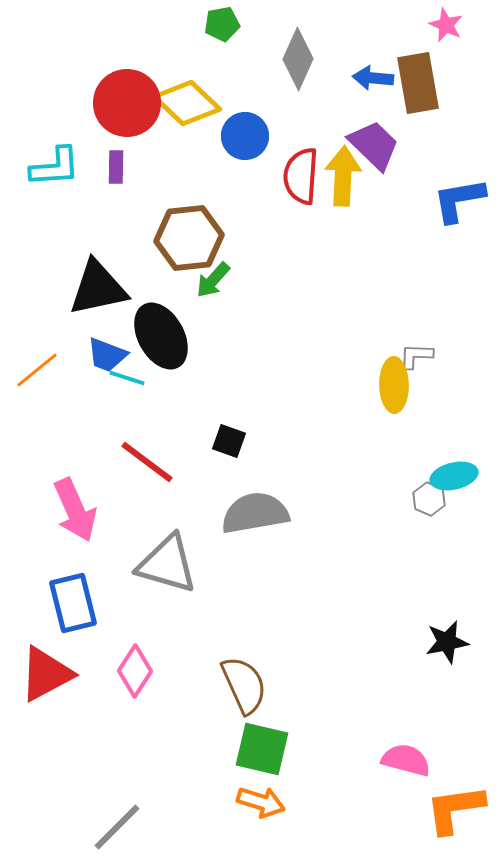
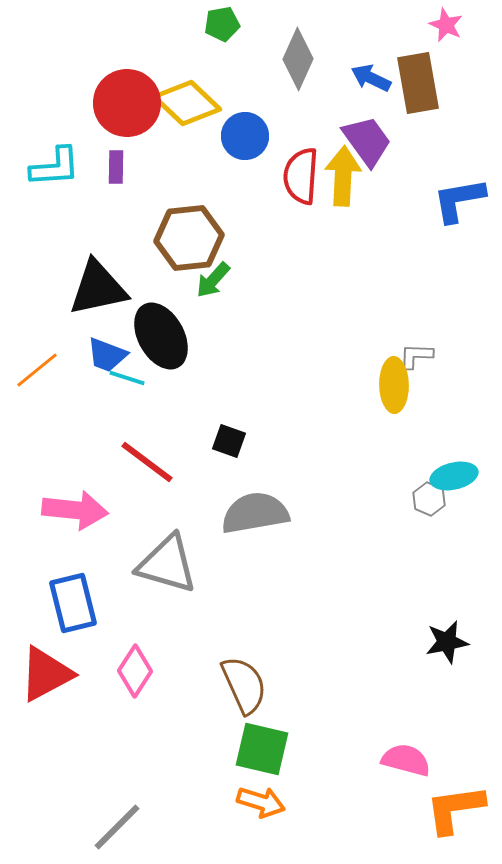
blue arrow: moved 2 px left; rotated 21 degrees clockwise
purple trapezoid: moved 7 px left, 4 px up; rotated 10 degrees clockwise
pink arrow: rotated 60 degrees counterclockwise
